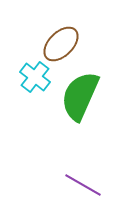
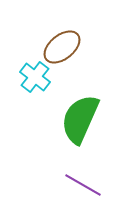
brown ellipse: moved 1 px right, 3 px down; rotated 6 degrees clockwise
green semicircle: moved 23 px down
